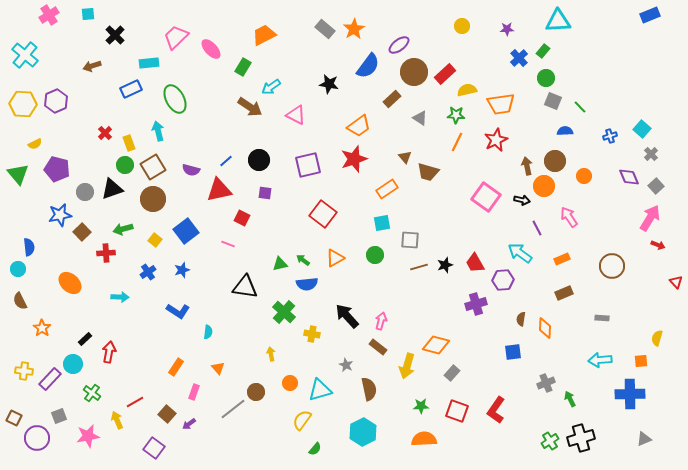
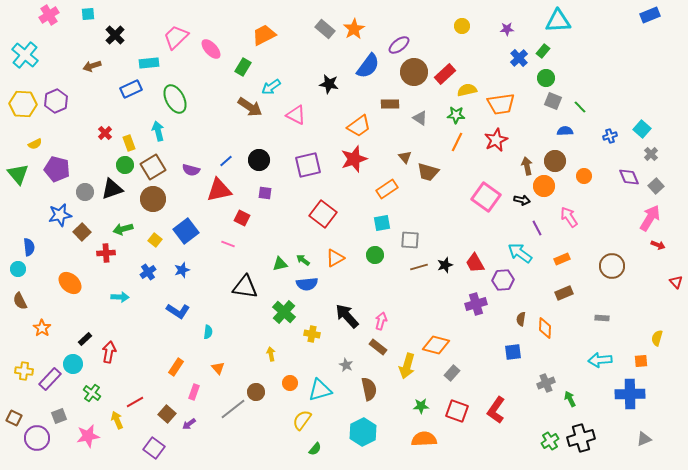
brown rectangle at (392, 99): moved 2 px left, 5 px down; rotated 42 degrees clockwise
